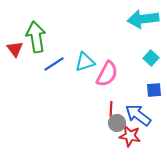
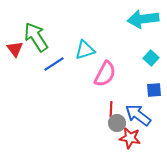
green arrow: rotated 24 degrees counterclockwise
cyan triangle: moved 12 px up
pink semicircle: moved 2 px left
red star: moved 2 px down
